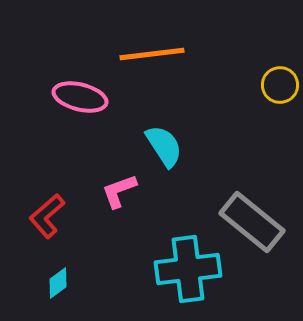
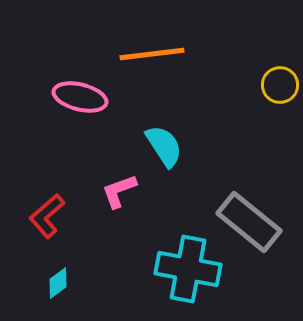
gray rectangle: moved 3 px left
cyan cross: rotated 18 degrees clockwise
